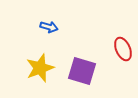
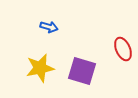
yellow star: rotated 8 degrees clockwise
